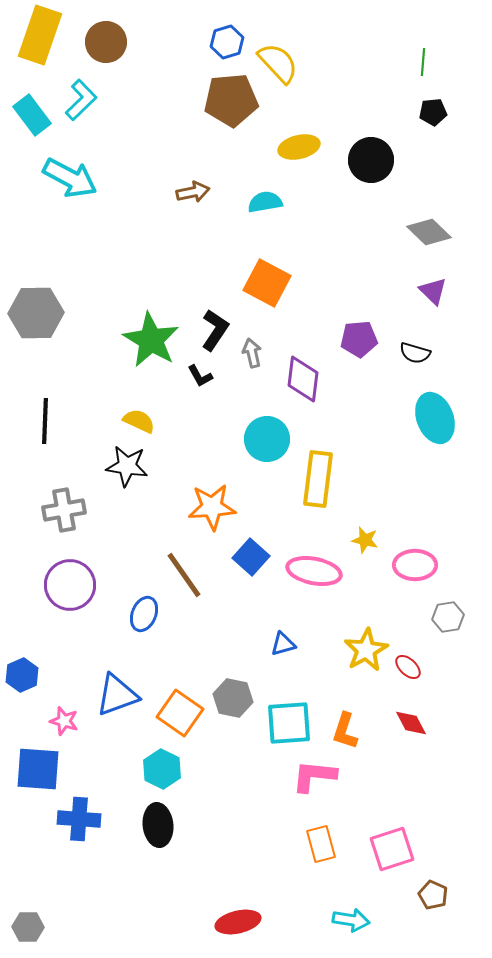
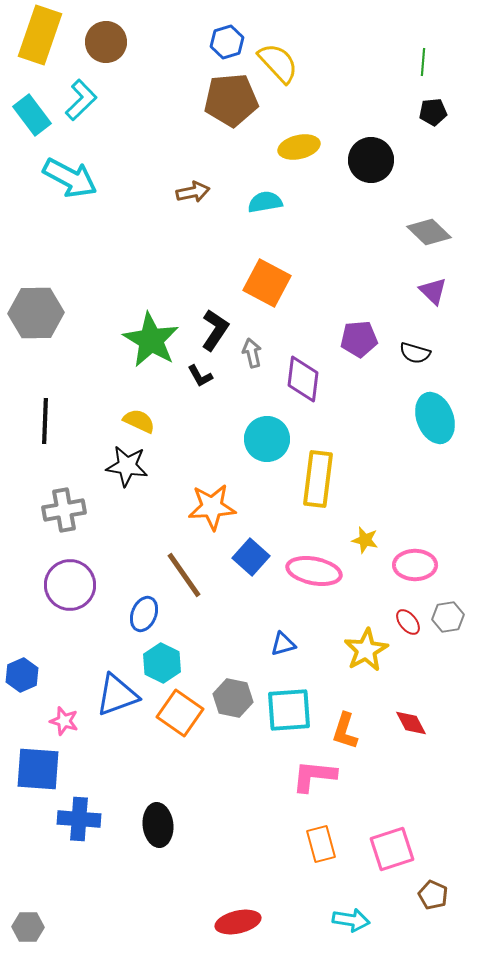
red ellipse at (408, 667): moved 45 px up; rotated 8 degrees clockwise
cyan square at (289, 723): moved 13 px up
cyan hexagon at (162, 769): moved 106 px up
